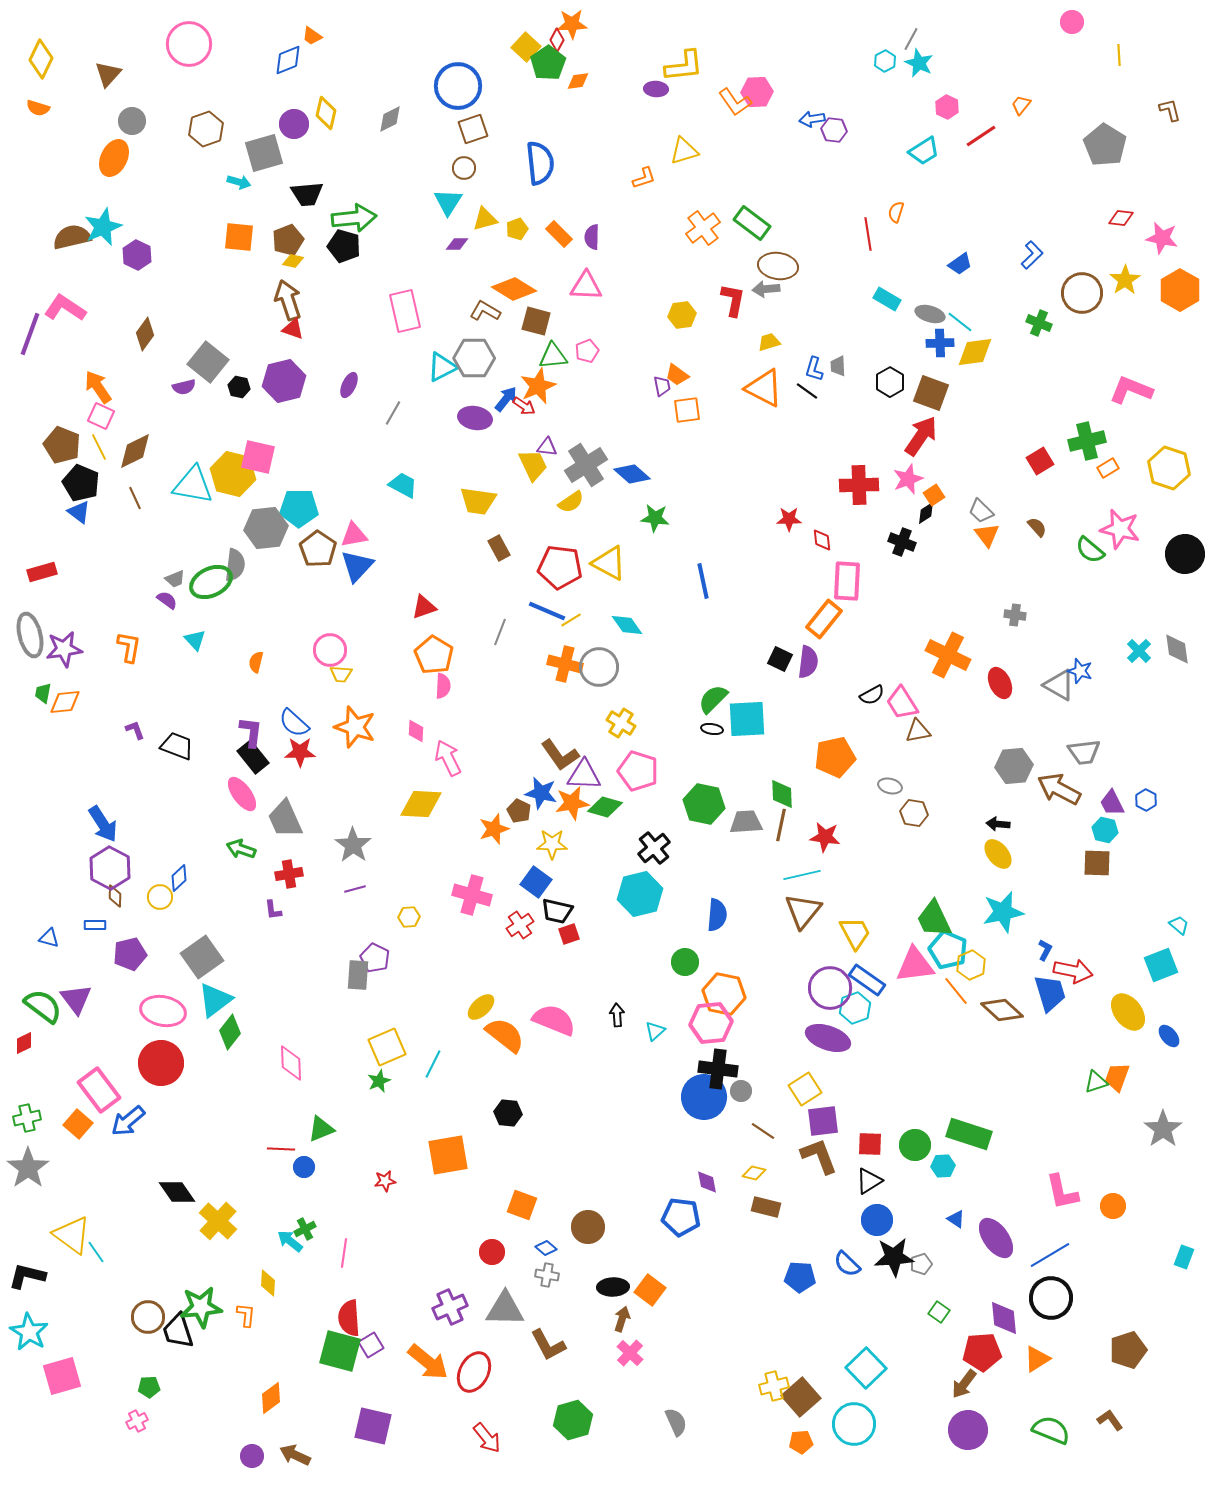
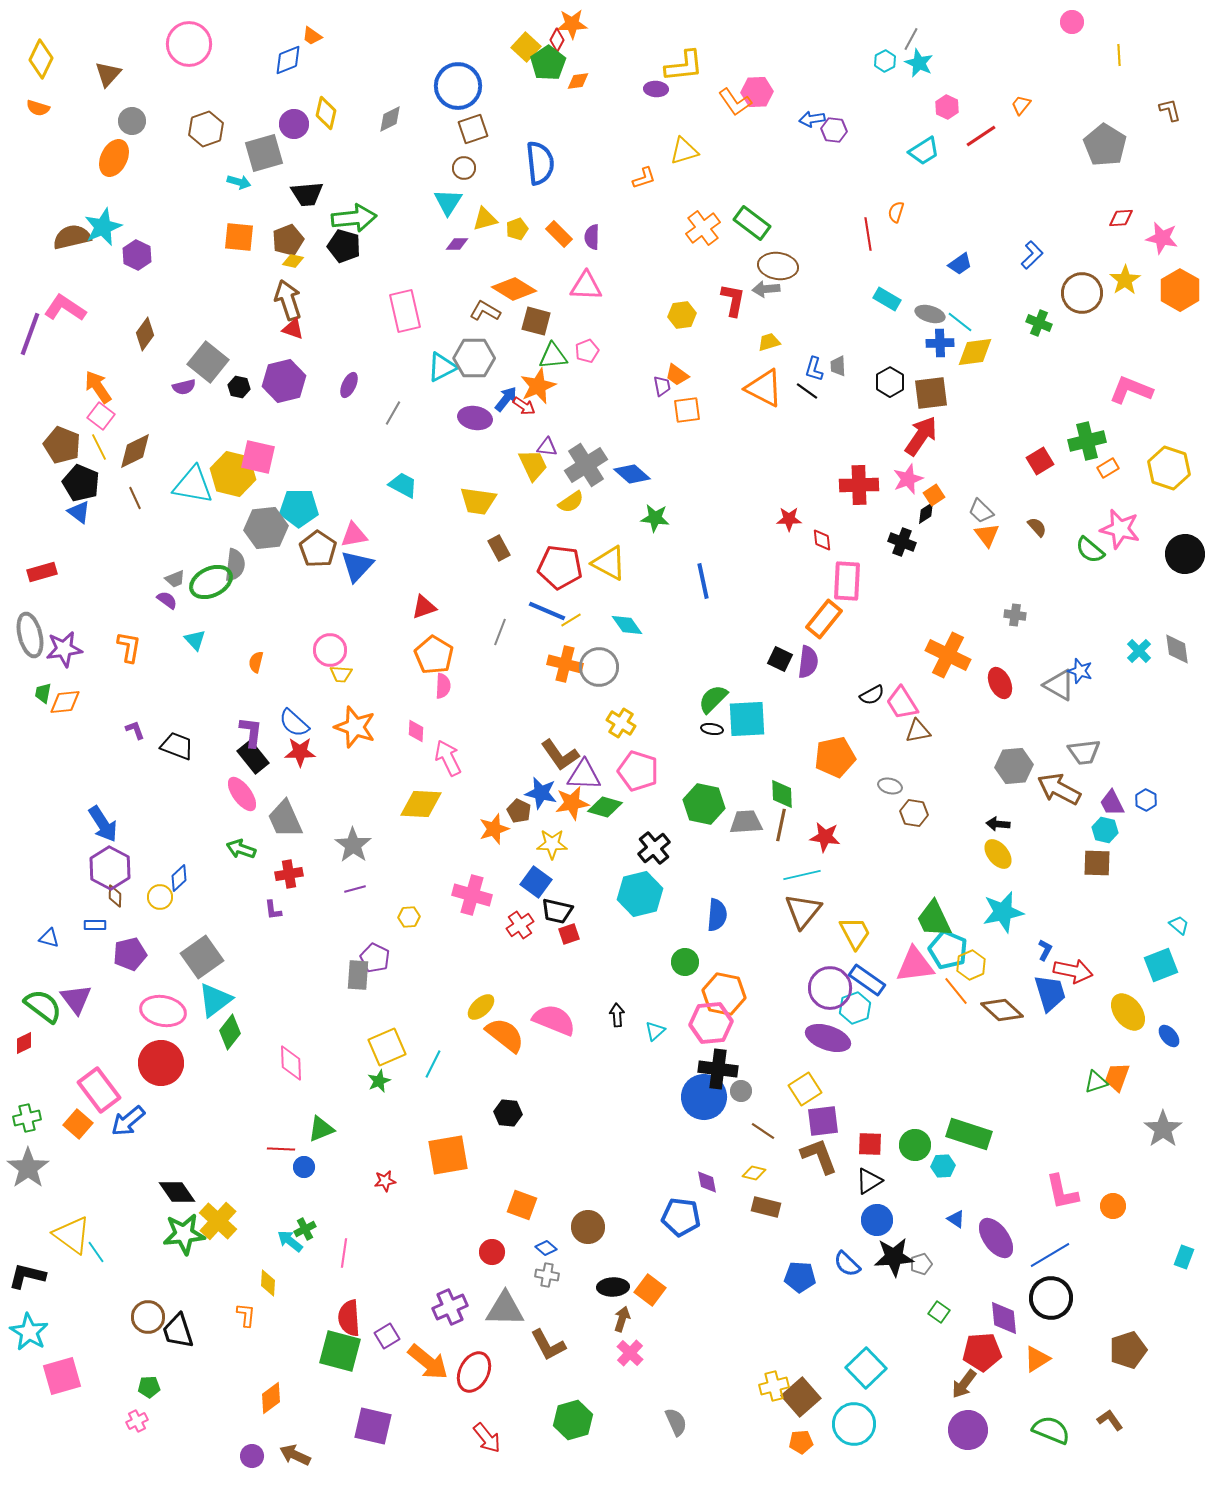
red diamond at (1121, 218): rotated 10 degrees counterclockwise
brown square at (931, 393): rotated 27 degrees counterclockwise
pink square at (101, 416): rotated 12 degrees clockwise
green star at (201, 1307): moved 17 px left, 73 px up
purple square at (371, 1345): moved 16 px right, 9 px up
